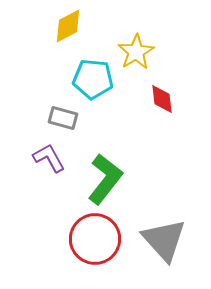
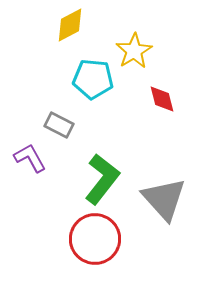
yellow diamond: moved 2 px right, 1 px up
yellow star: moved 2 px left, 1 px up
red diamond: rotated 8 degrees counterclockwise
gray rectangle: moved 4 px left, 7 px down; rotated 12 degrees clockwise
purple L-shape: moved 19 px left
green L-shape: moved 3 px left
gray triangle: moved 41 px up
